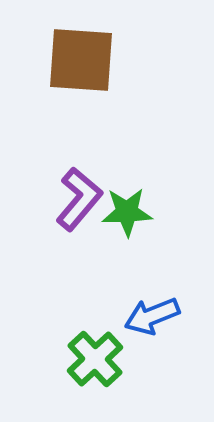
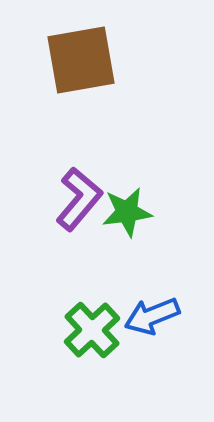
brown square: rotated 14 degrees counterclockwise
green star: rotated 6 degrees counterclockwise
green cross: moved 3 px left, 29 px up
